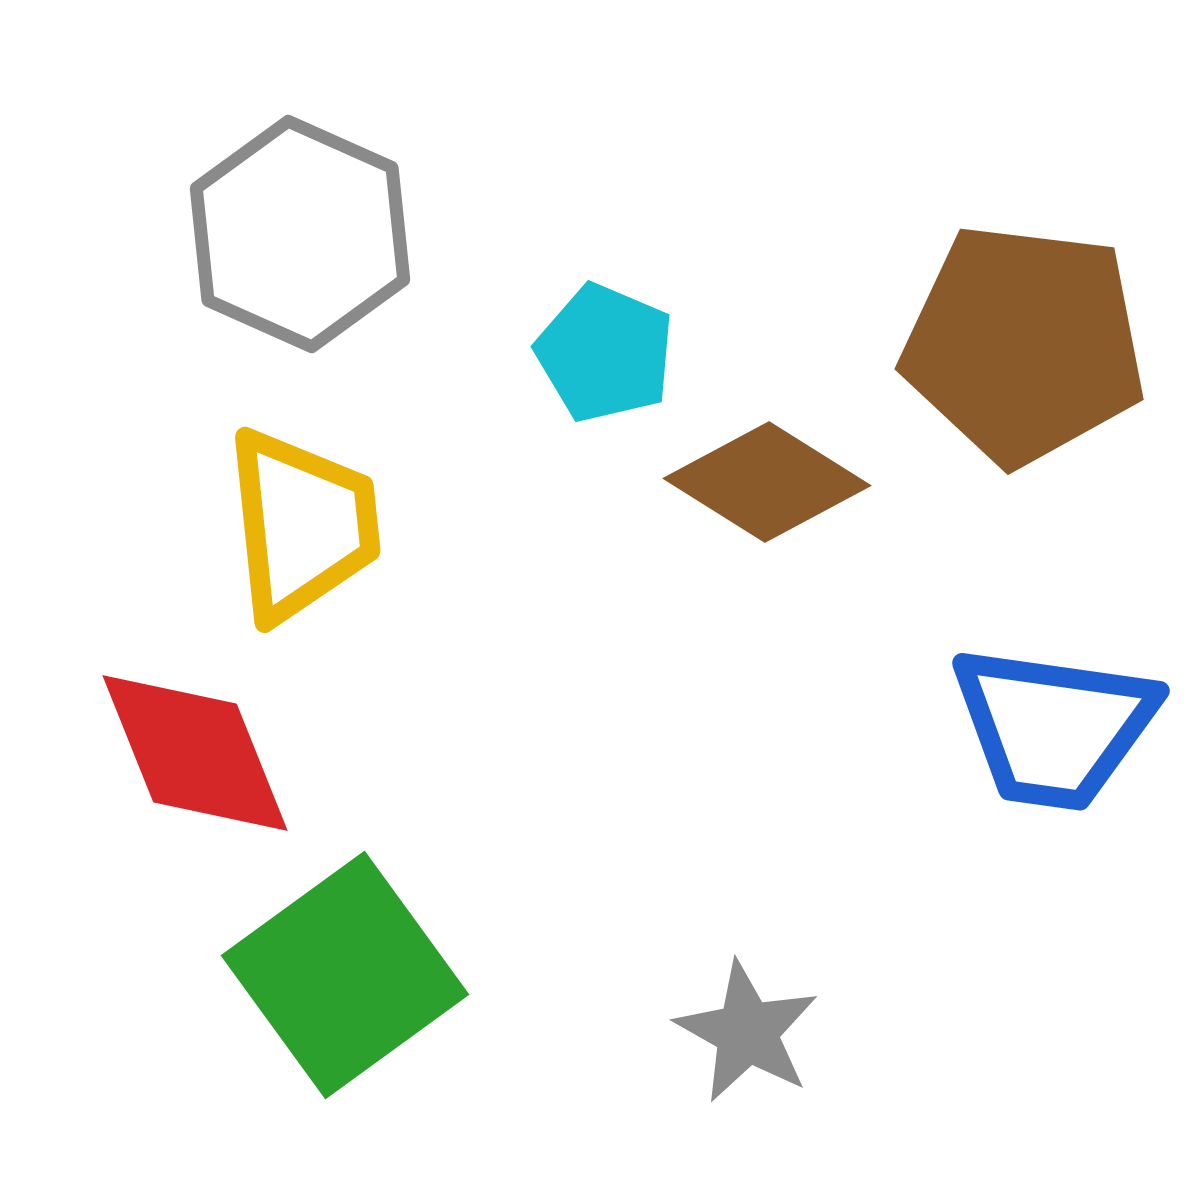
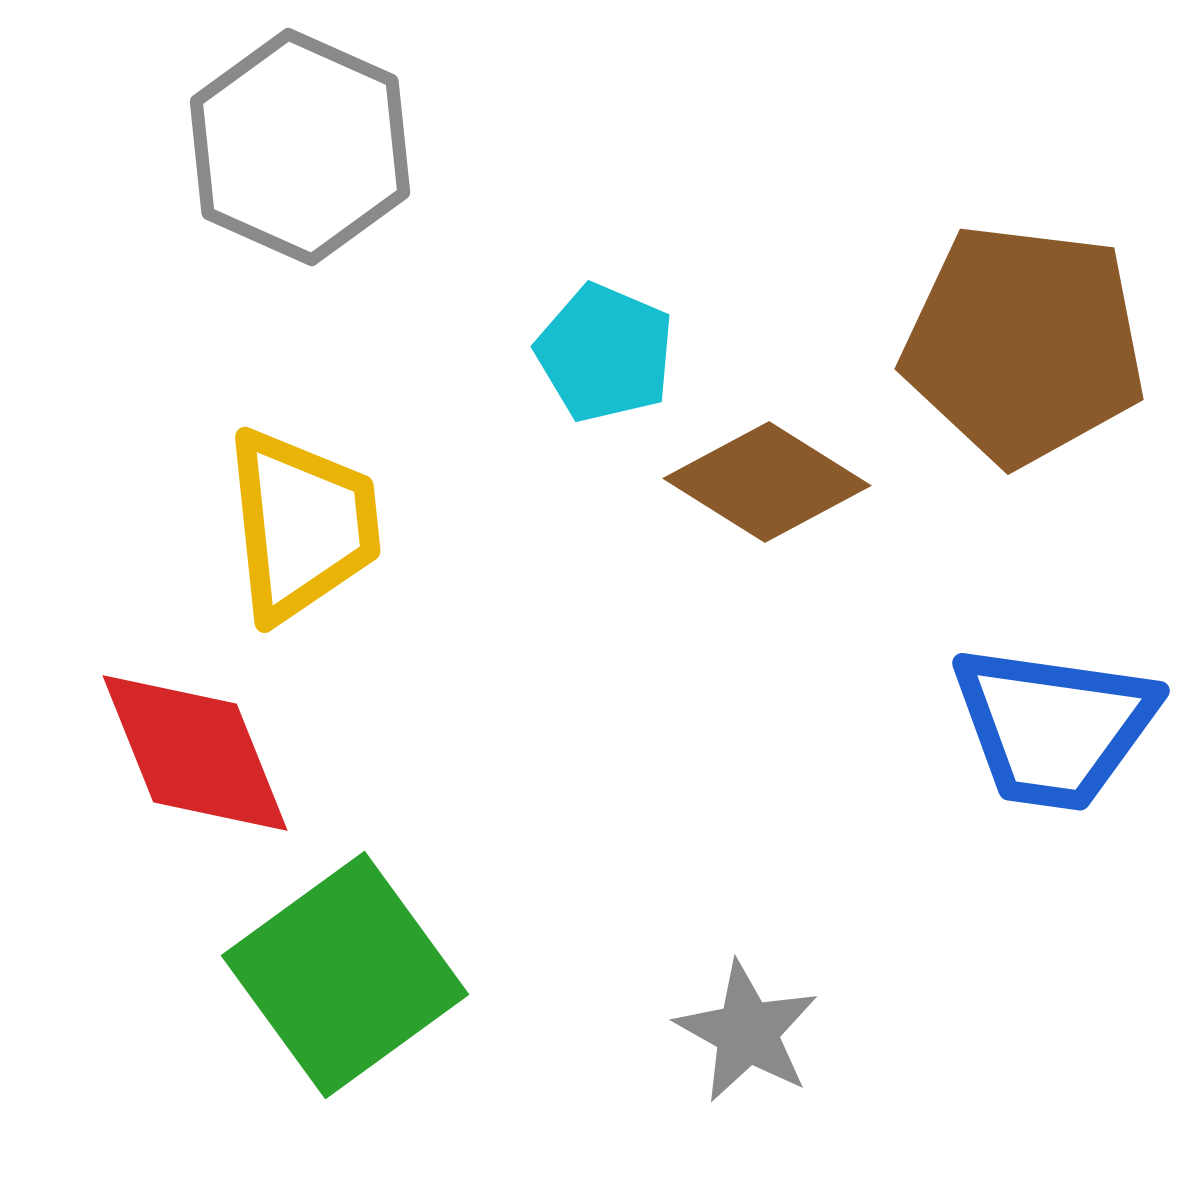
gray hexagon: moved 87 px up
